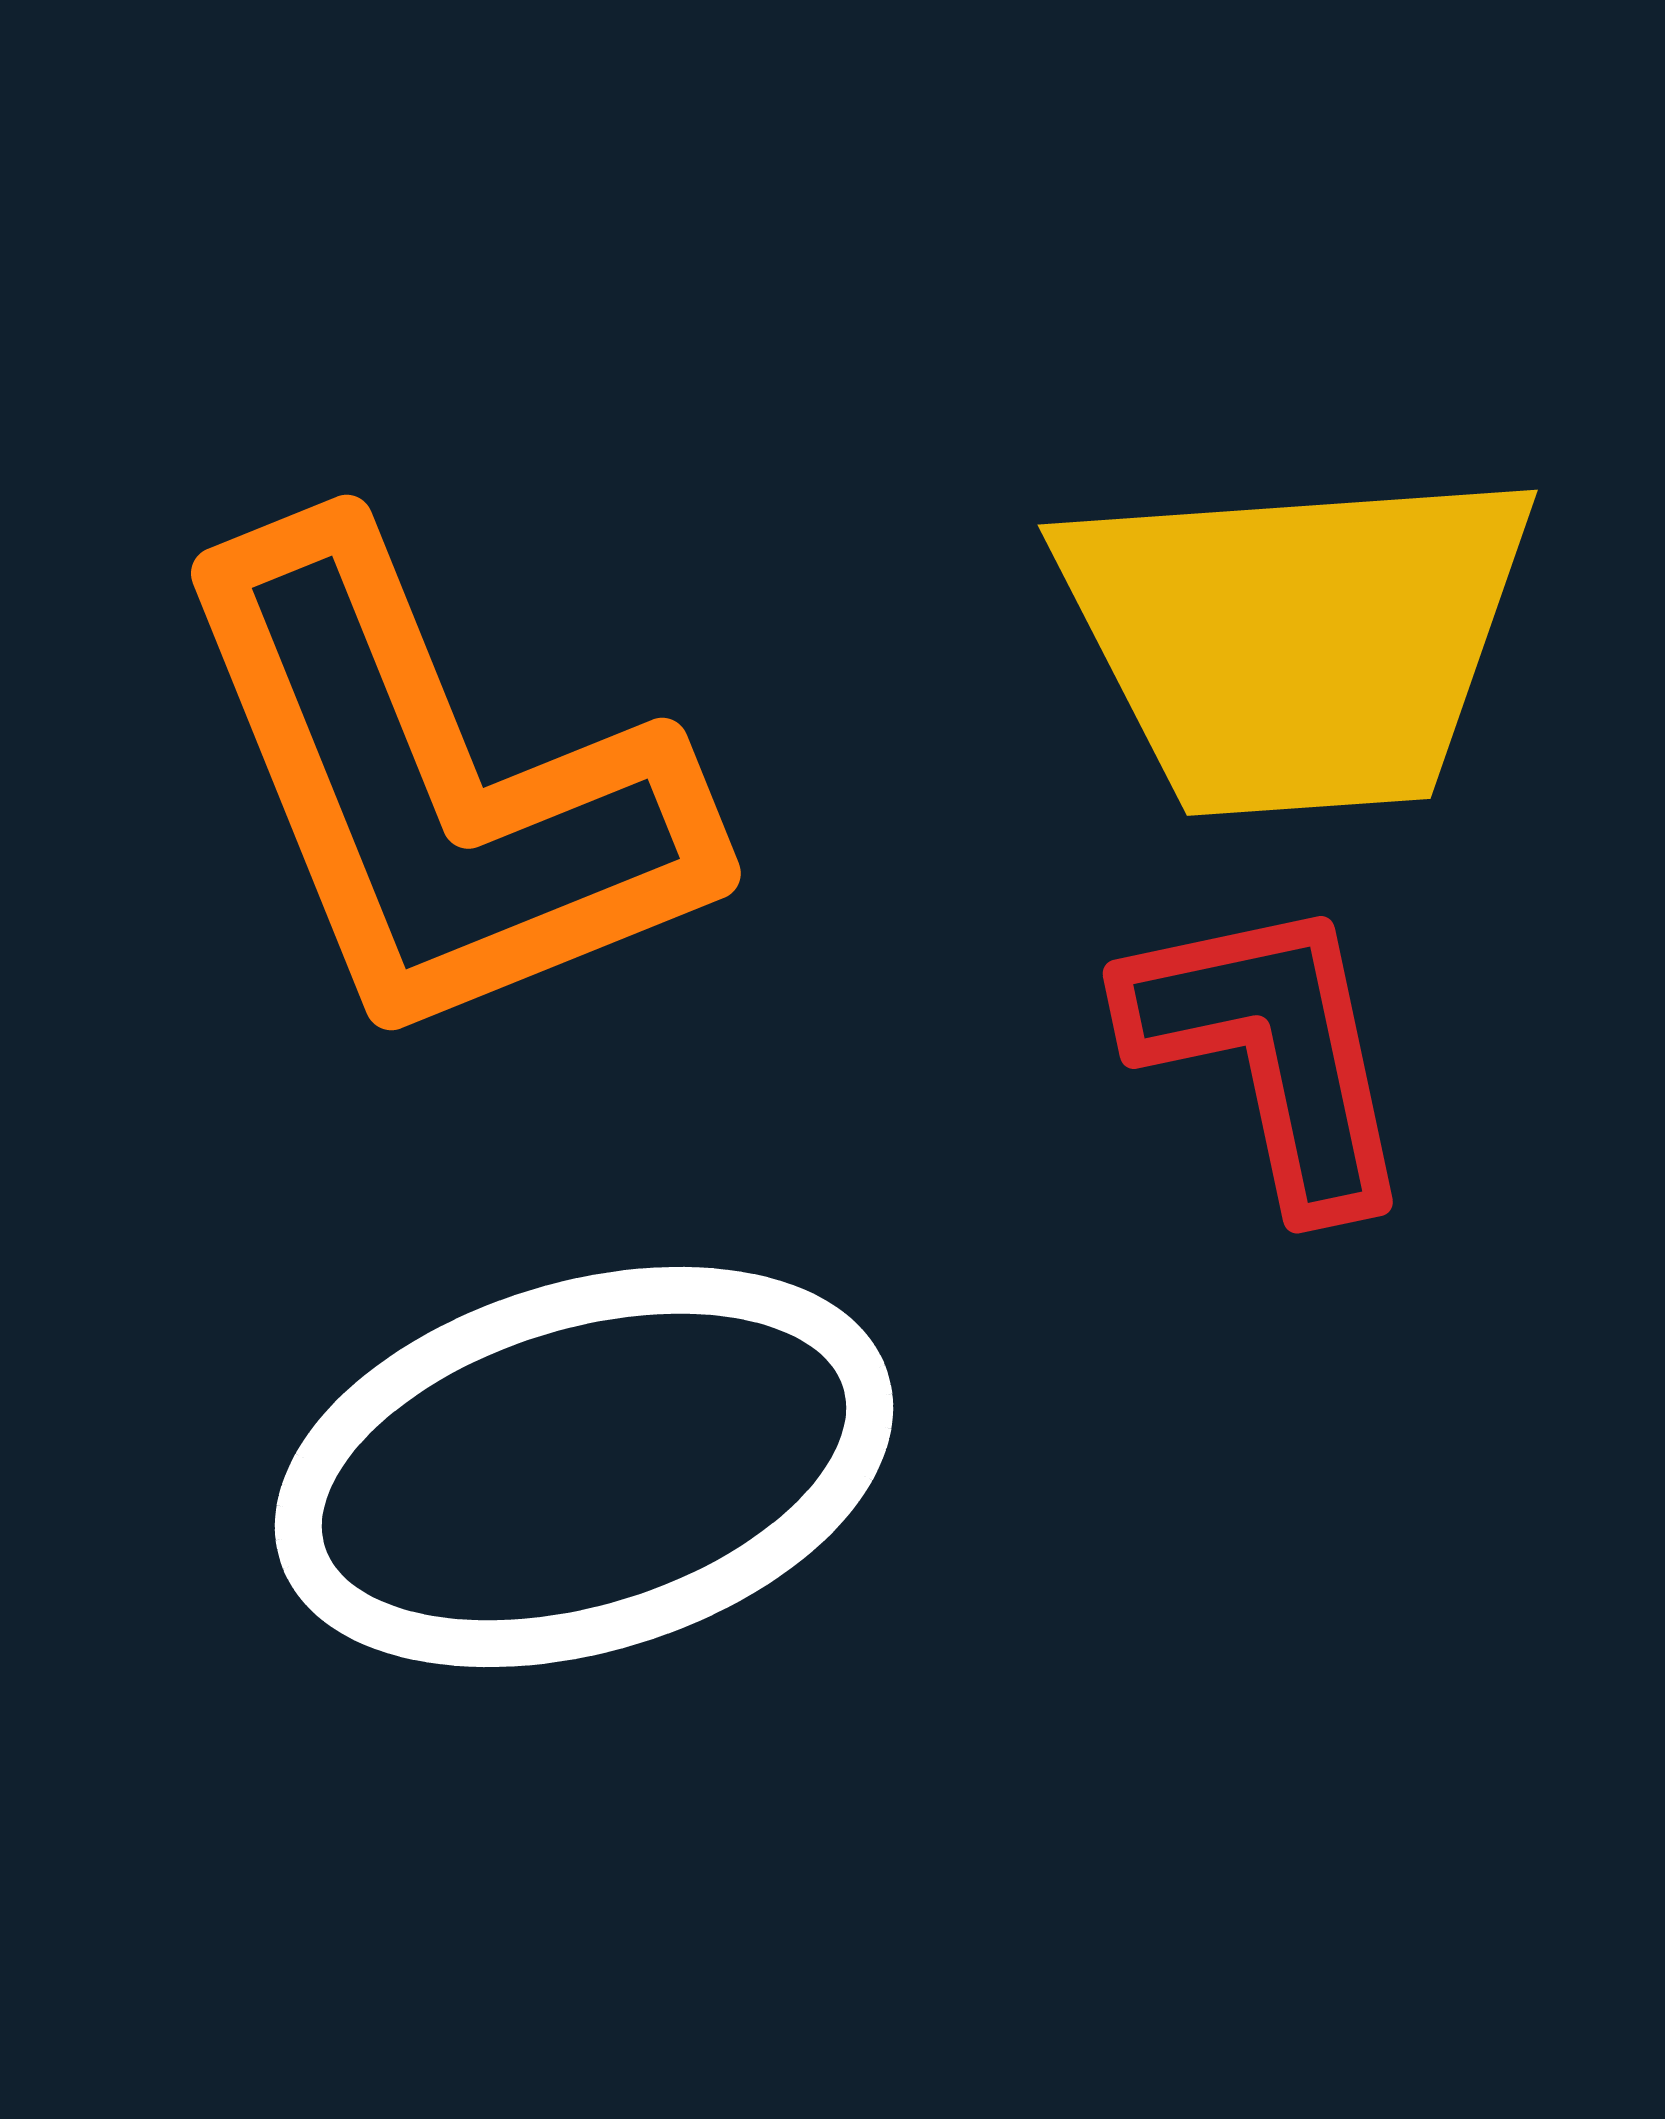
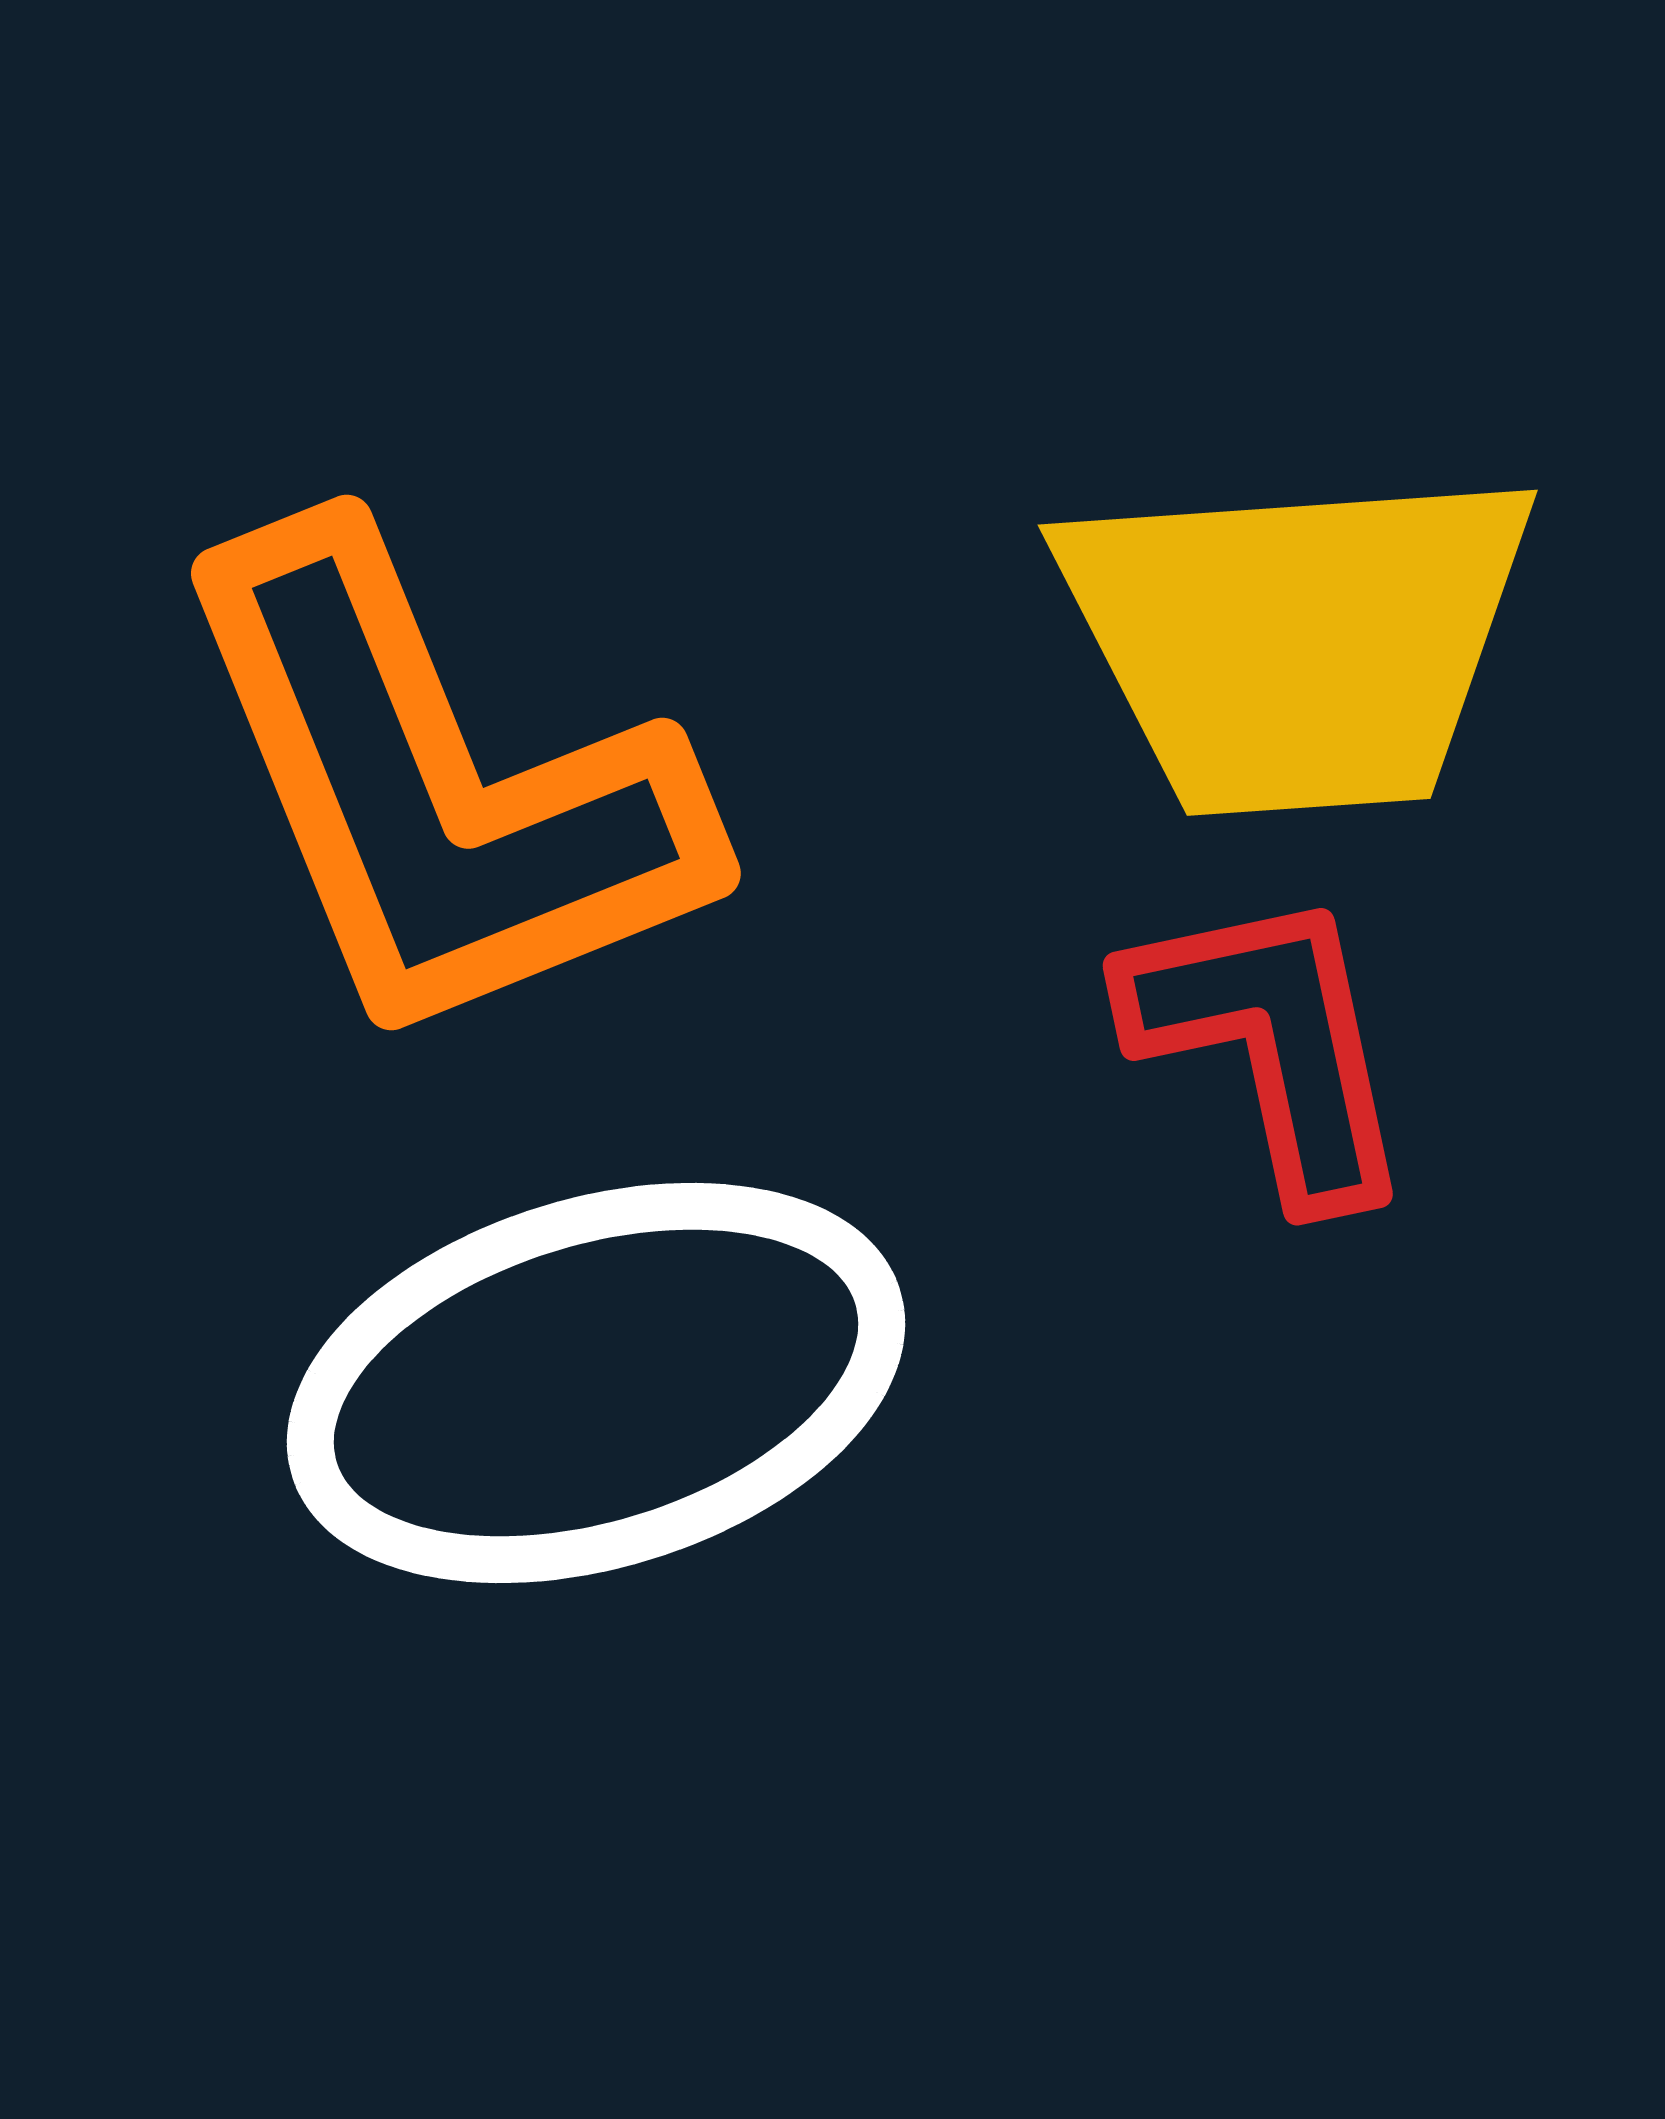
red L-shape: moved 8 px up
white ellipse: moved 12 px right, 84 px up
